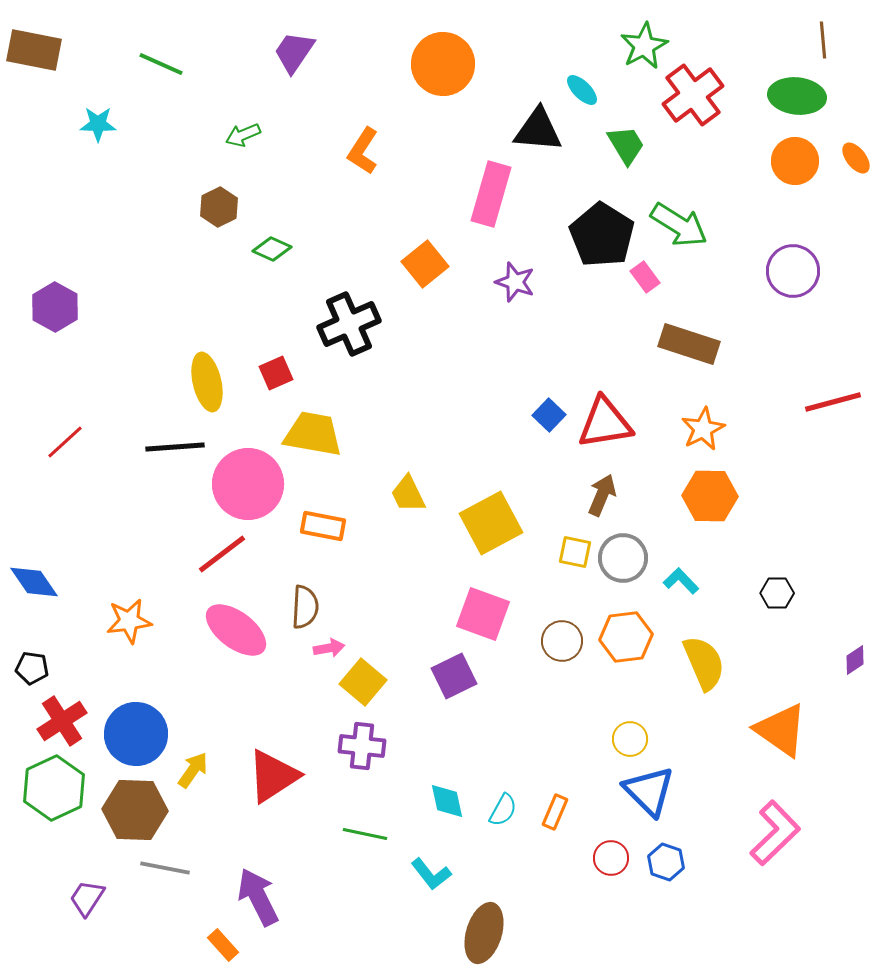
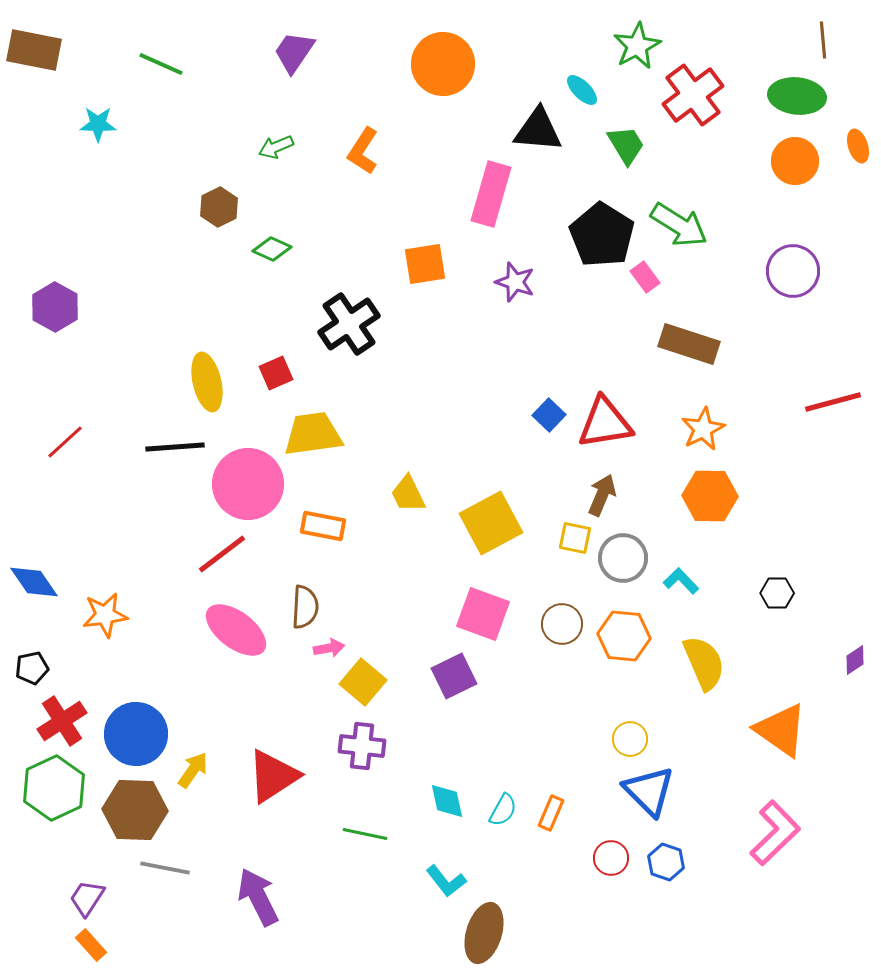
green star at (644, 46): moved 7 px left
green arrow at (243, 135): moved 33 px right, 12 px down
orange ellipse at (856, 158): moved 2 px right, 12 px up; rotated 20 degrees clockwise
orange square at (425, 264): rotated 30 degrees clockwise
black cross at (349, 324): rotated 10 degrees counterclockwise
yellow trapezoid at (313, 434): rotated 18 degrees counterclockwise
yellow square at (575, 552): moved 14 px up
orange star at (129, 621): moved 24 px left, 6 px up
orange hexagon at (626, 637): moved 2 px left, 1 px up; rotated 12 degrees clockwise
brown circle at (562, 641): moved 17 px up
black pentagon at (32, 668): rotated 20 degrees counterclockwise
orange rectangle at (555, 812): moved 4 px left, 1 px down
cyan L-shape at (431, 874): moved 15 px right, 7 px down
orange rectangle at (223, 945): moved 132 px left
